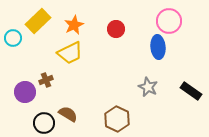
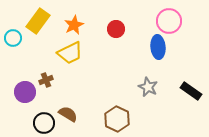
yellow rectangle: rotated 10 degrees counterclockwise
